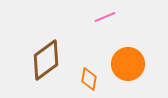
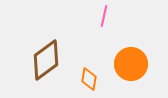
pink line: moved 1 px left, 1 px up; rotated 55 degrees counterclockwise
orange circle: moved 3 px right
